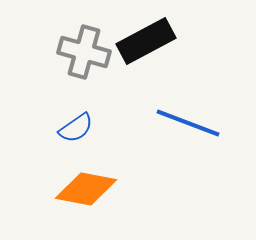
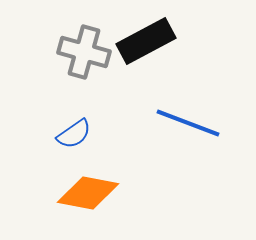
blue semicircle: moved 2 px left, 6 px down
orange diamond: moved 2 px right, 4 px down
